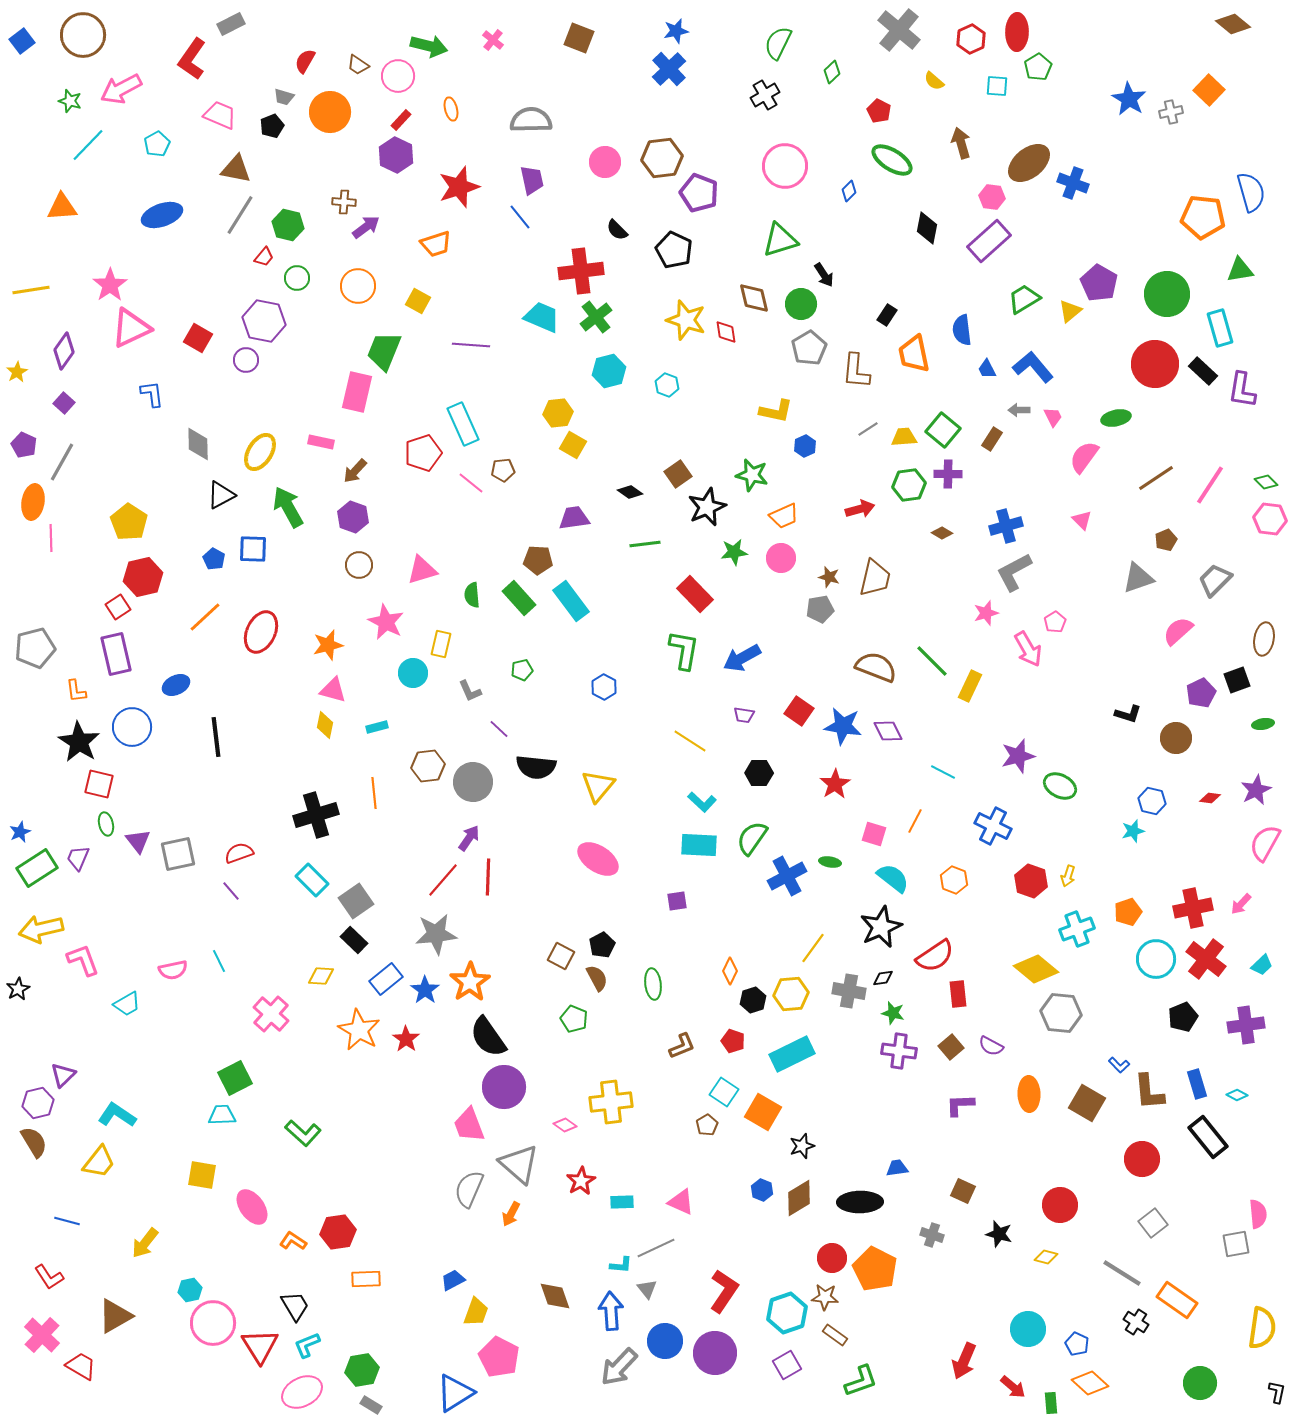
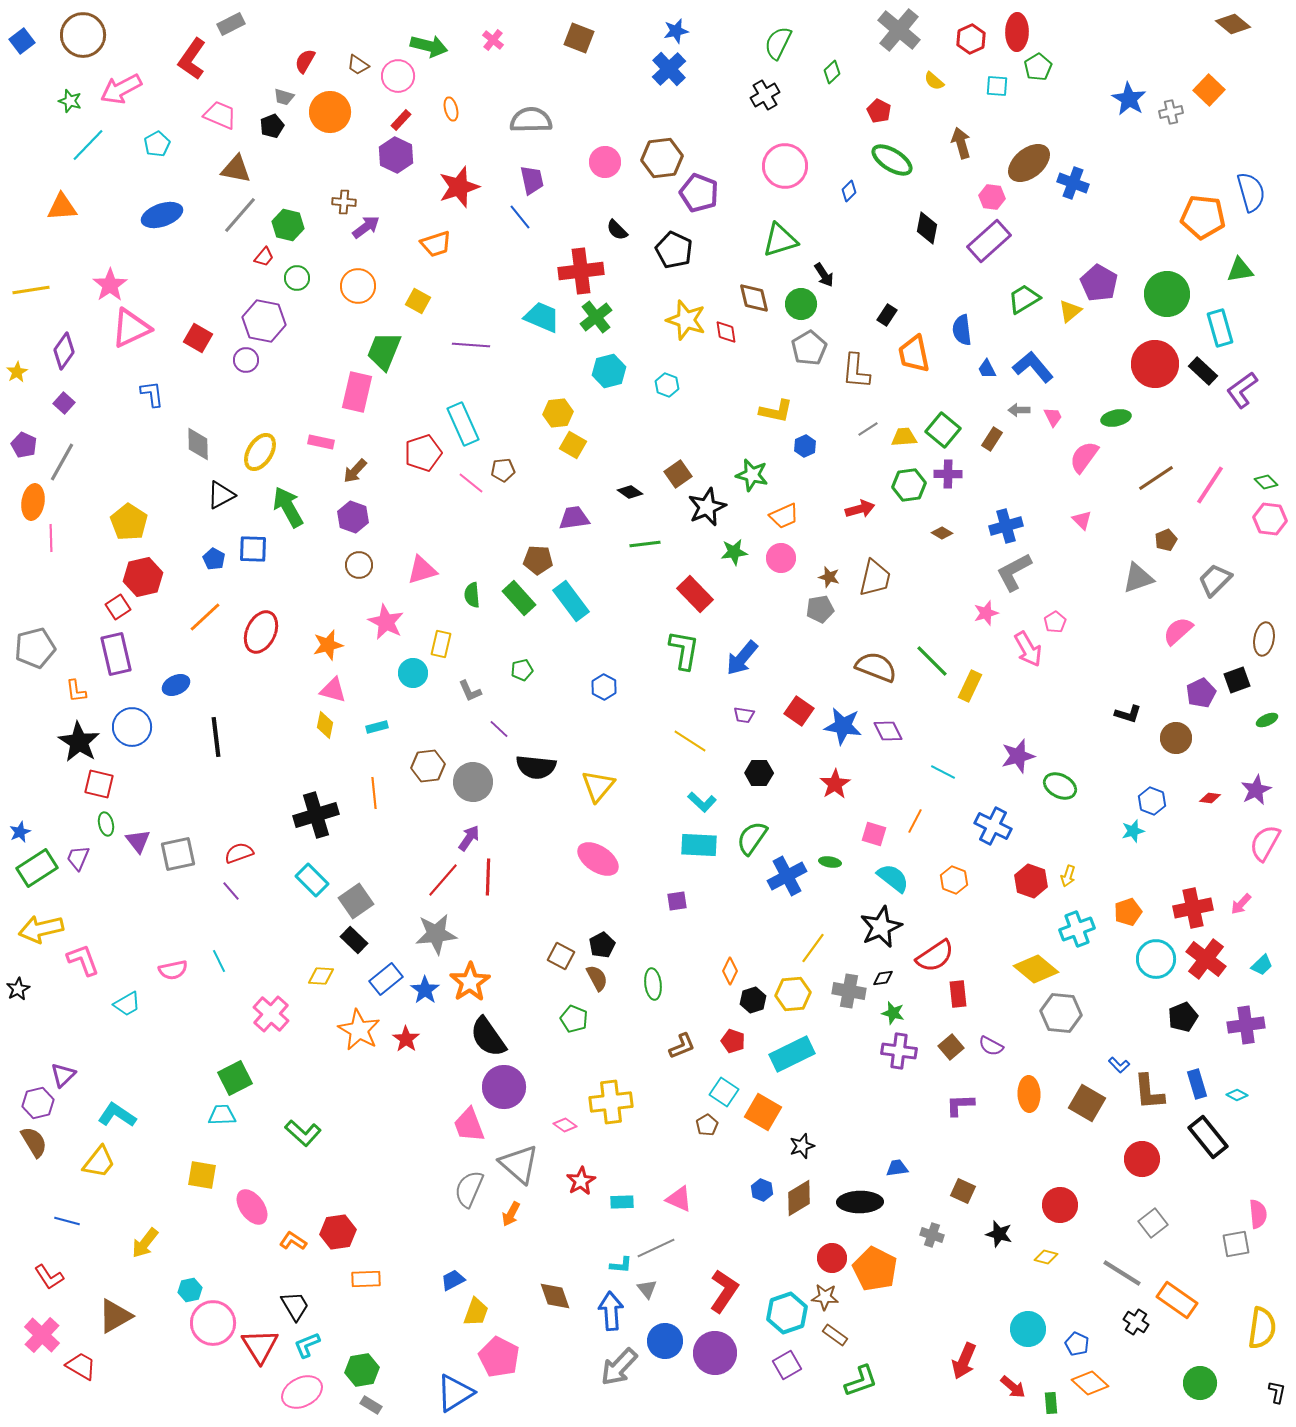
gray line at (240, 215): rotated 9 degrees clockwise
purple L-shape at (1242, 390): rotated 45 degrees clockwise
blue arrow at (742, 658): rotated 21 degrees counterclockwise
green ellipse at (1263, 724): moved 4 px right, 4 px up; rotated 15 degrees counterclockwise
blue hexagon at (1152, 801): rotated 8 degrees clockwise
yellow hexagon at (791, 994): moved 2 px right
pink triangle at (681, 1202): moved 2 px left, 3 px up
